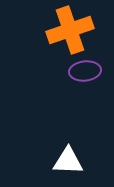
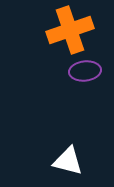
white triangle: rotated 12 degrees clockwise
